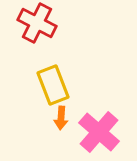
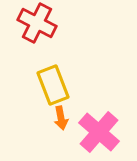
orange arrow: rotated 15 degrees counterclockwise
